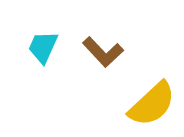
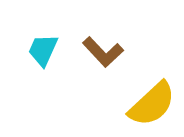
cyan trapezoid: moved 3 px down
